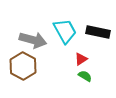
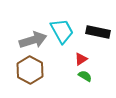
cyan trapezoid: moved 3 px left
gray arrow: rotated 32 degrees counterclockwise
brown hexagon: moved 7 px right, 4 px down
